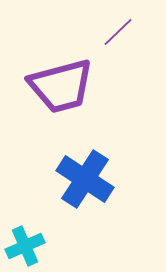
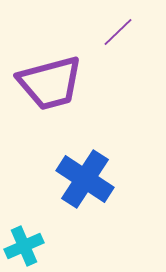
purple trapezoid: moved 11 px left, 3 px up
cyan cross: moved 1 px left
